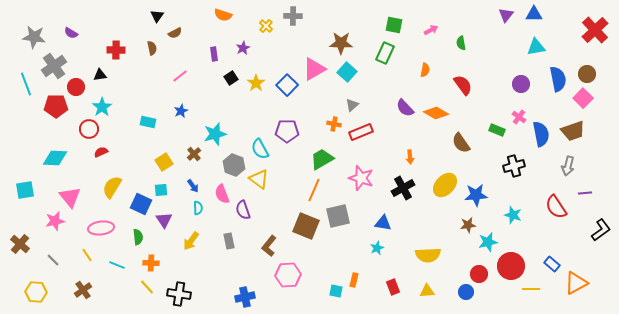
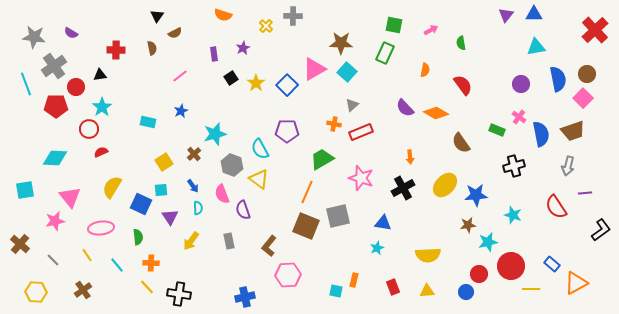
gray hexagon at (234, 165): moved 2 px left
orange line at (314, 190): moved 7 px left, 2 px down
purple triangle at (164, 220): moved 6 px right, 3 px up
cyan line at (117, 265): rotated 28 degrees clockwise
